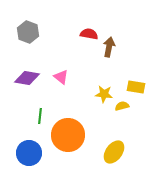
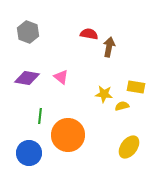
yellow ellipse: moved 15 px right, 5 px up
